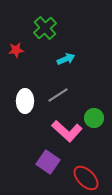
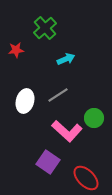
white ellipse: rotated 15 degrees clockwise
